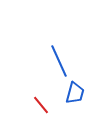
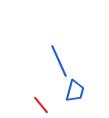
blue trapezoid: moved 2 px up
